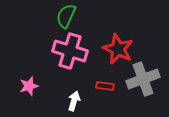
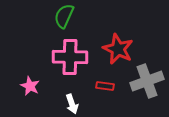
green semicircle: moved 2 px left
pink cross: moved 6 px down; rotated 16 degrees counterclockwise
gray cross: moved 4 px right, 2 px down
pink star: moved 1 px right; rotated 30 degrees counterclockwise
white arrow: moved 2 px left, 3 px down; rotated 144 degrees clockwise
